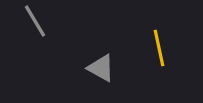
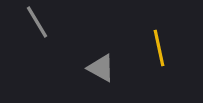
gray line: moved 2 px right, 1 px down
